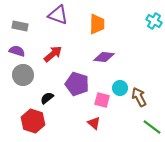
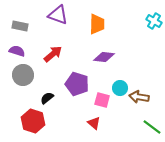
brown arrow: rotated 54 degrees counterclockwise
